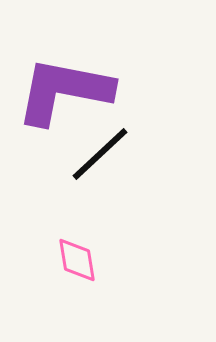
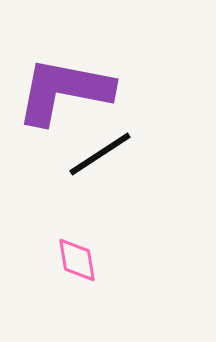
black line: rotated 10 degrees clockwise
